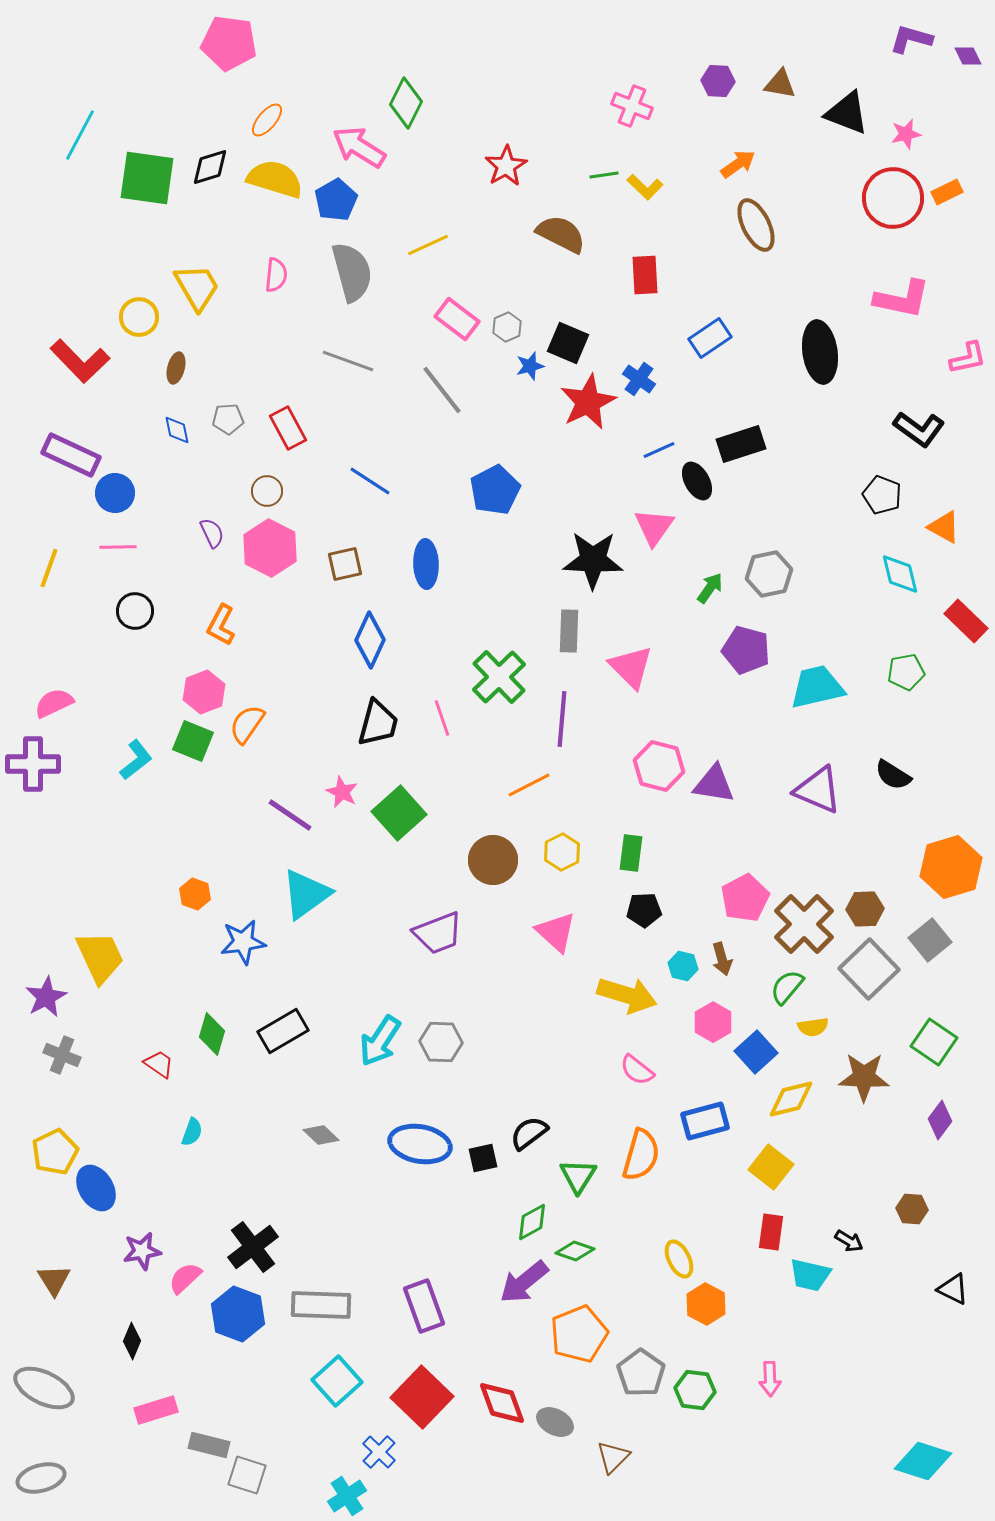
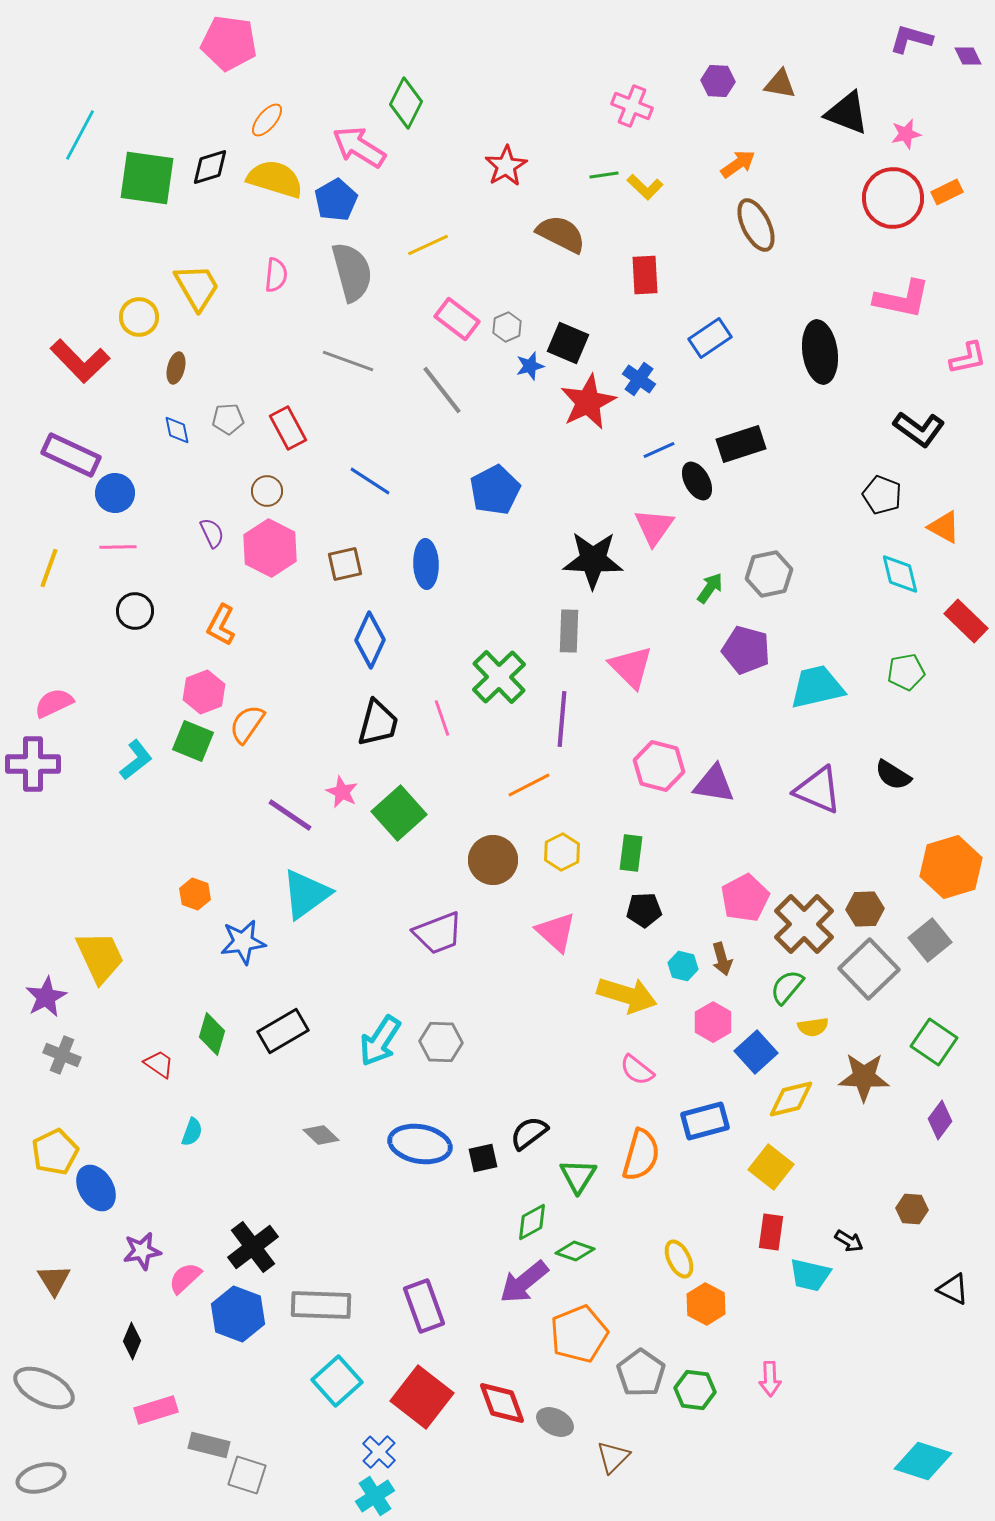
red square at (422, 1397): rotated 6 degrees counterclockwise
cyan cross at (347, 1496): moved 28 px right
